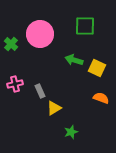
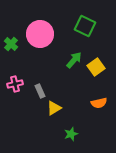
green square: rotated 25 degrees clockwise
green arrow: rotated 114 degrees clockwise
yellow square: moved 1 px left, 1 px up; rotated 30 degrees clockwise
orange semicircle: moved 2 px left, 5 px down; rotated 147 degrees clockwise
green star: moved 2 px down
